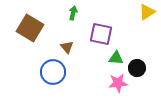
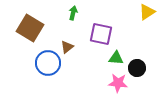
brown triangle: rotated 32 degrees clockwise
blue circle: moved 5 px left, 9 px up
pink star: rotated 12 degrees clockwise
